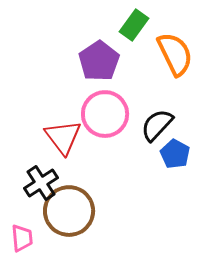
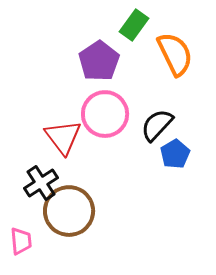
blue pentagon: rotated 12 degrees clockwise
pink trapezoid: moved 1 px left, 3 px down
